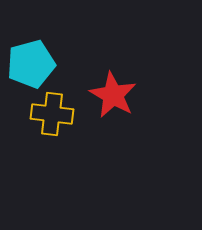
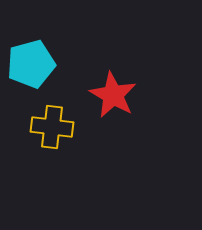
yellow cross: moved 13 px down
